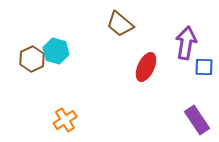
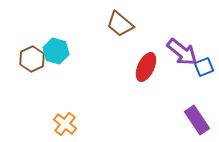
purple arrow: moved 4 px left, 9 px down; rotated 120 degrees clockwise
blue square: rotated 24 degrees counterclockwise
orange cross: moved 4 px down; rotated 20 degrees counterclockwise
